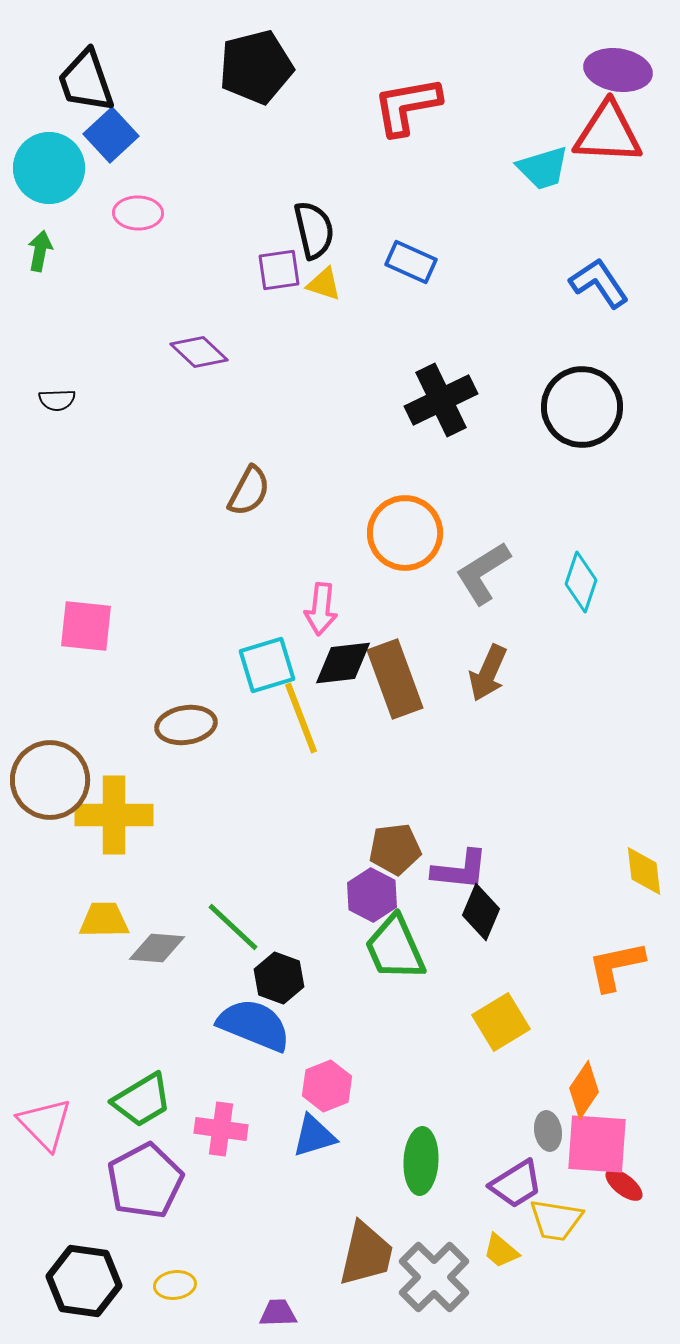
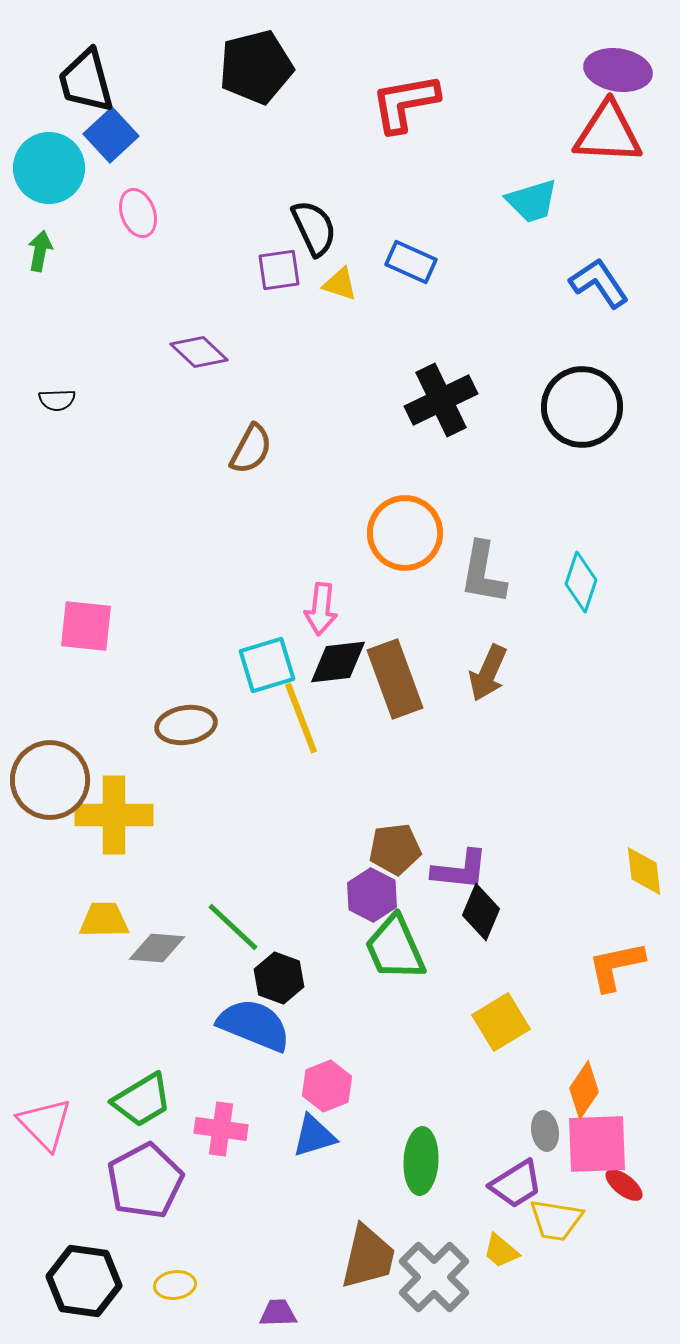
black trapezoid at (86, 81): rotated 4 degrees clockwise
red L-shape at (407, 106): moved 2 px left, 3 px up
cyan trapezoid at (543, 168): moved 11 px left, 33 px down
pink ellipse at (138, 213): rotated 69 degrees clockwise
black semicircle at (314, 230): moved 2 px up; rotated 12 degrees counterclockwise
yellow triangle at (324, 284): moved 16 px right
brown semicircle at (249, 491): moved 2 px right, 42 px up
gray L-shape at (483, 573): rotated 48 degrees counterclockwise
black diamond at (343, 663): moved 5 px left, 1 px up
gray ellipse at (548, 1131): moved 3 px left
pink square at (597, 1144): rotated 6 degrees counterclockwise
brown trapezoid at (366, 1254): moved 2 px right, 3 px down
